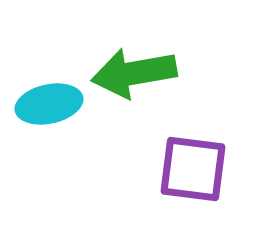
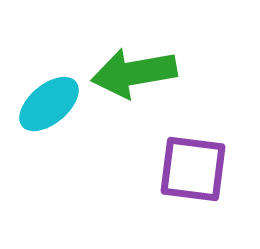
cyan ellipse: rotated 28 degrees counterclockwise
